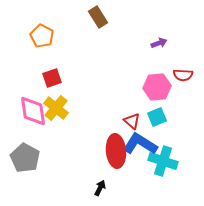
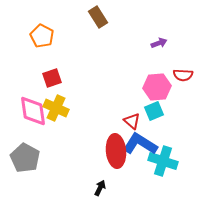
yellow cross: rotated 15 degrees counterclockwise
cyan square: moved 3 px left, 6 px up
